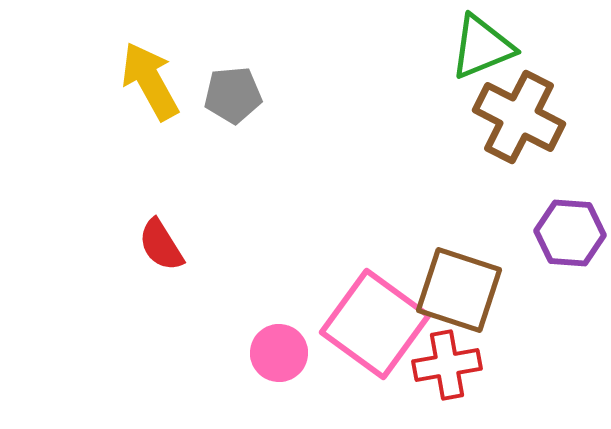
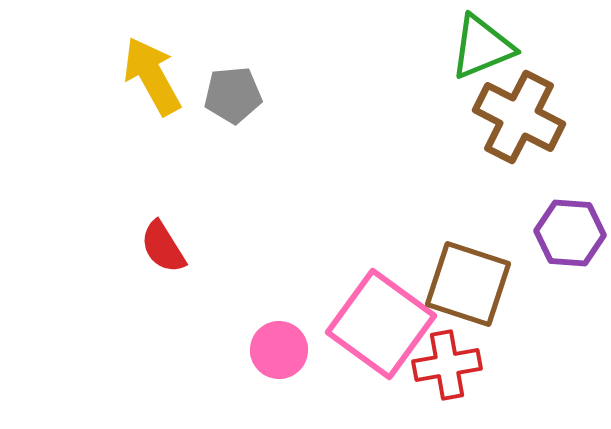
yellow arrow: moved 2 px right, 5 px up
red semicircle: moved 2 px right, 2 px down
brown square: moved 9 px right, 6 px up
pink square: moved 6 px right
pink circle: moved 3 px up
